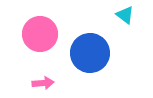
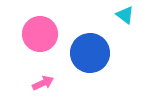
pink arrow: rotated 20 degrees counterclockwise
